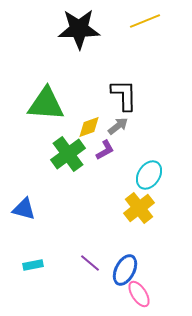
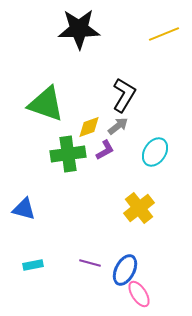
yellow line: moved 19 px right, 13 px down
black L-shape: rotated 32 degrees clockwise
green triangle: rotated 15 degrees clockwise
green cross: rotated 28 degrees clockwise
cyan ellipse: moved 6 px right, 23 px up
purple line: rotated 25 degrees counterclockwise
